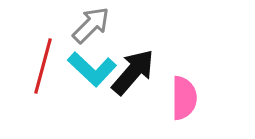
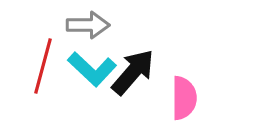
gray arrow: moved 3 px left; rotated 45 degrees clockwise
